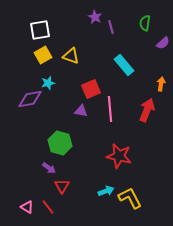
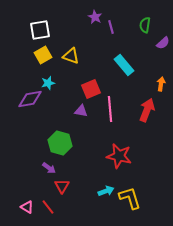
green semicircle: moved 2 px down
yellow L-shape: rotated 10 degrees clockwise
